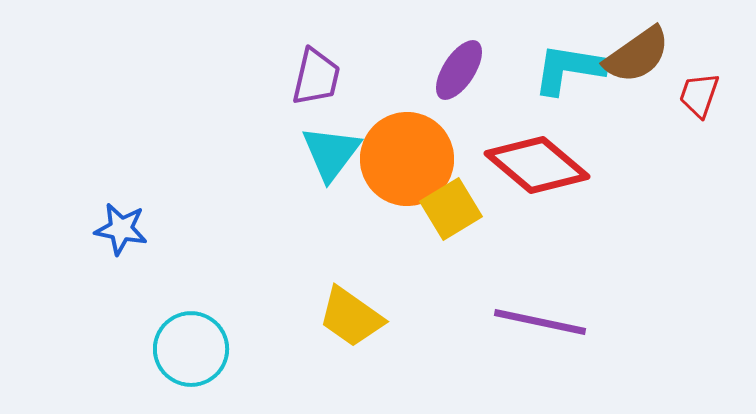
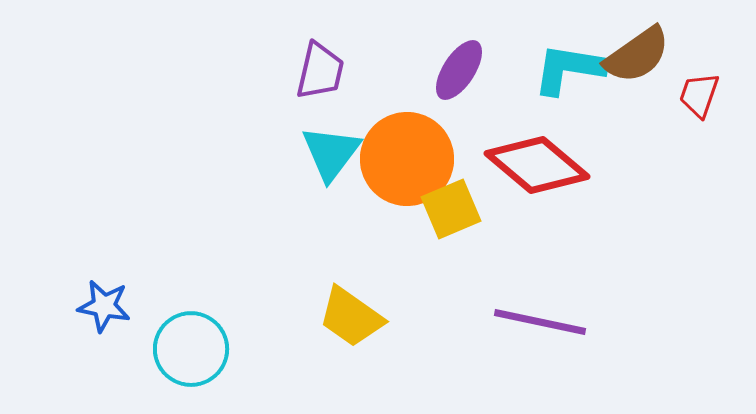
purple trapezoid: moved 4 px right, 6 px up
yellow square: rotated 8 degrees clockwise
blue star: moved 17 px left, 77 px down
